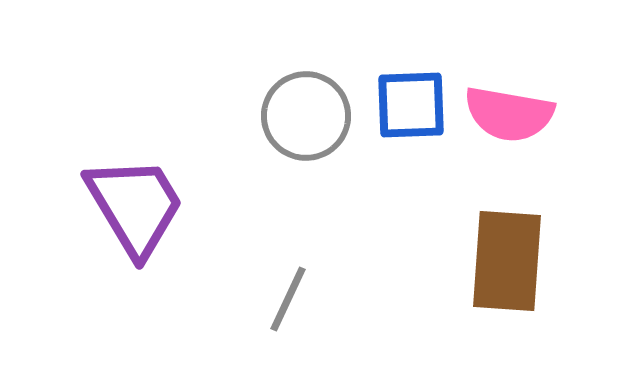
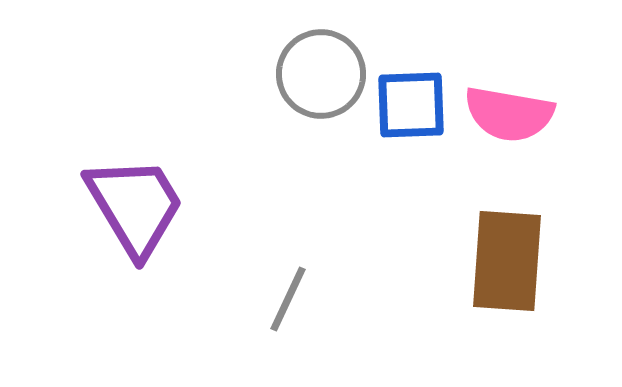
gray circle: moved 15 px right, 42 px up
